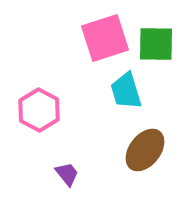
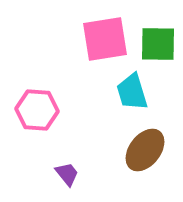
pink square: moved 1 px down; rotated 9 degrees clockwise
green square: moved 2 px right
cyan trapezoid: moved 6 px right, 1 px down
pink hexagon: moved 2 px left; rotated 24 degrees counterclockwise
